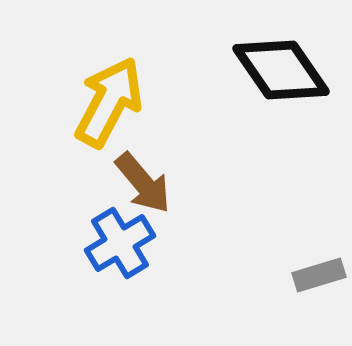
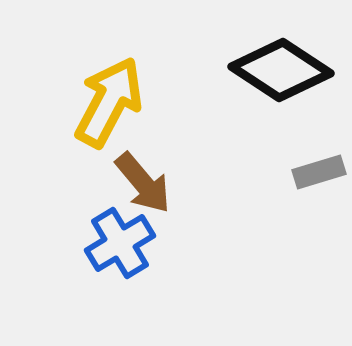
black diamond: rotated 22 degrees counterclockwise
gray rectangle: moved 103 px up
